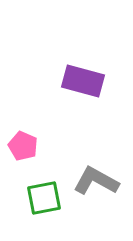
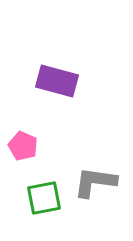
purple rectangle: moved 26 px left
gray L-shape: moved 1 px left, 1 px down; rotated 21 degrees counterclockwise
